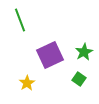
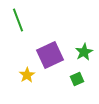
green line: moved 2 px left
green square: moved 2 px left; rotated 32 degrees clockwise
yellow star: moved 8 px up
